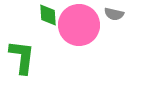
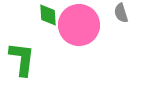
gray semicircle: moved 7 px right, 1 px up; rotated 60 degrees clockwise
green L-shape: moved 2 px down
